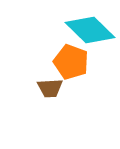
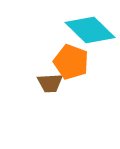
brown trapezoid: moved 5 px up
